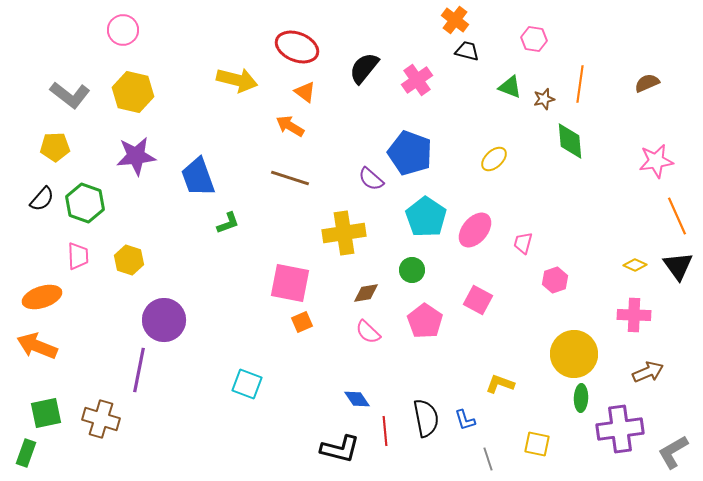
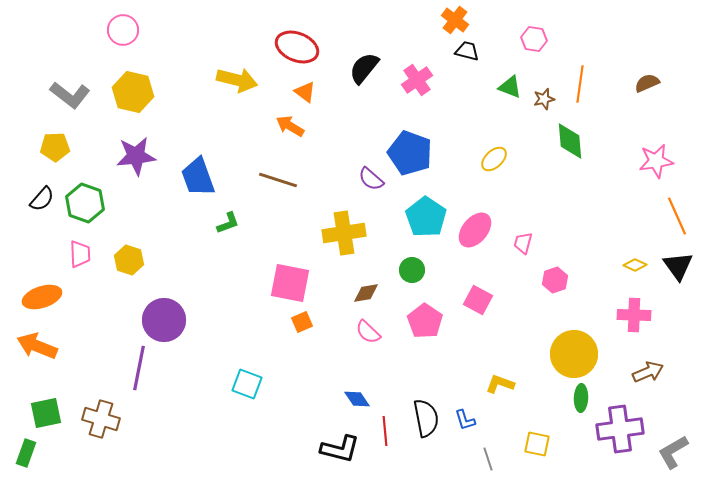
brown line at (290, 178): moved 12 px left, 2 px down
pink trapezoid at (78, 256): moved 2 px right, 2 px up
purple line at (139, 370): moved 2 px up
